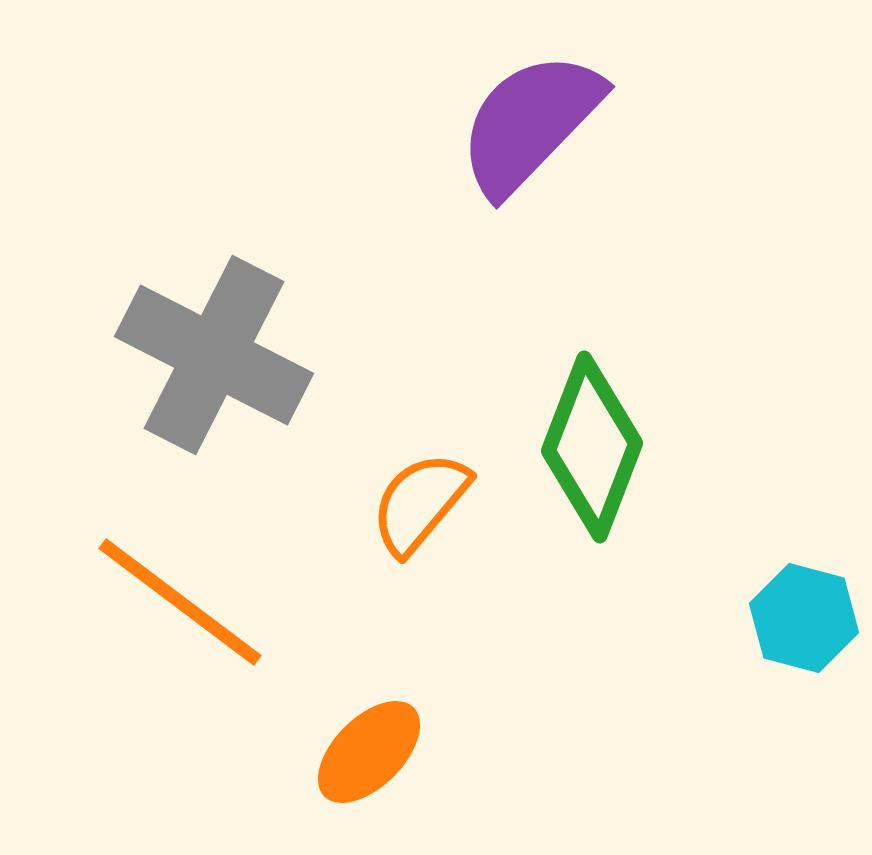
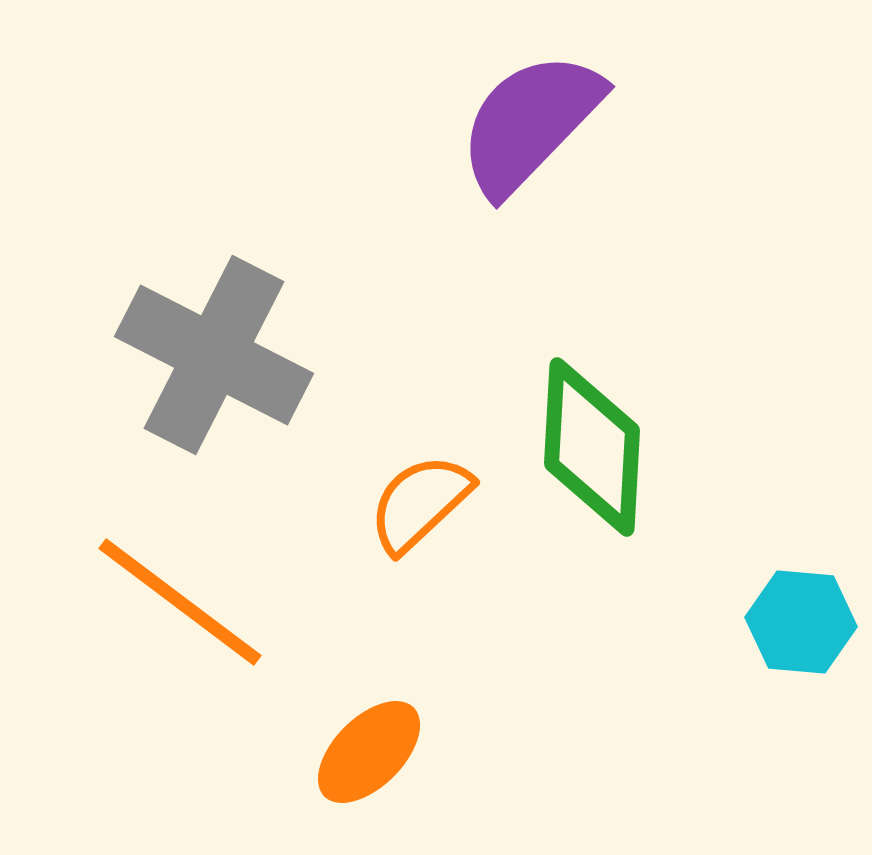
green diamond: rotated 18 degrees counterclockwise
orange semicircle: rotated 7 degrees clockwise
cyan hexagon: moved 3 px left, 4 px down; rotated 10 degrees counterclockwise
